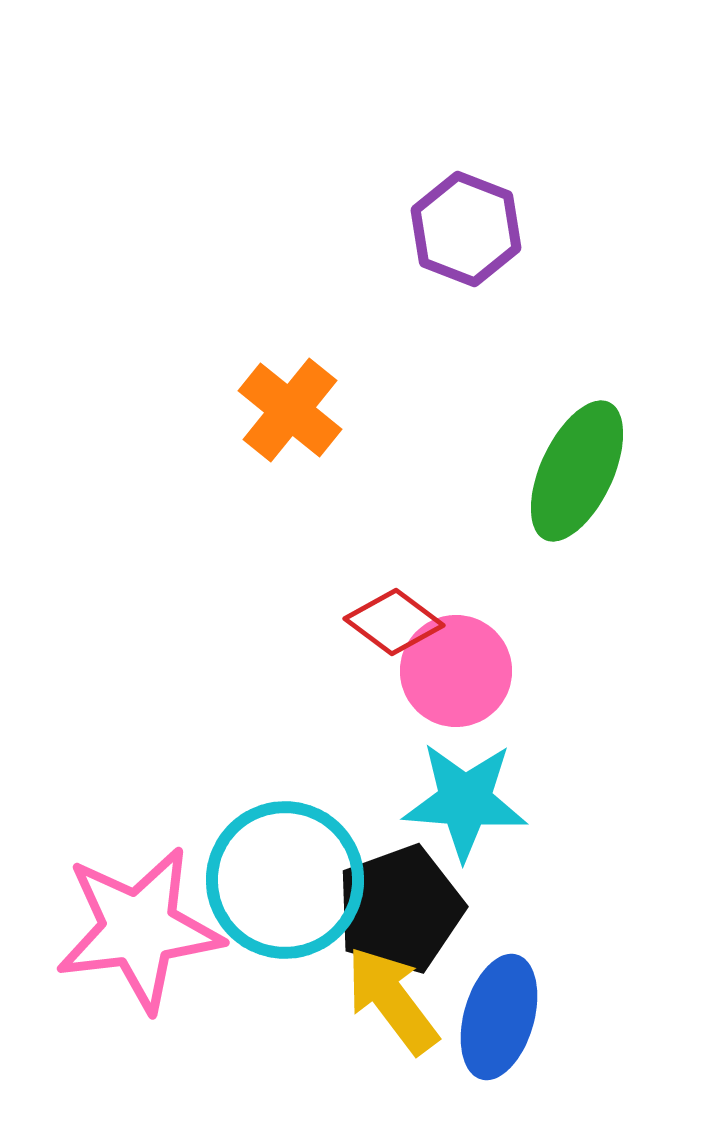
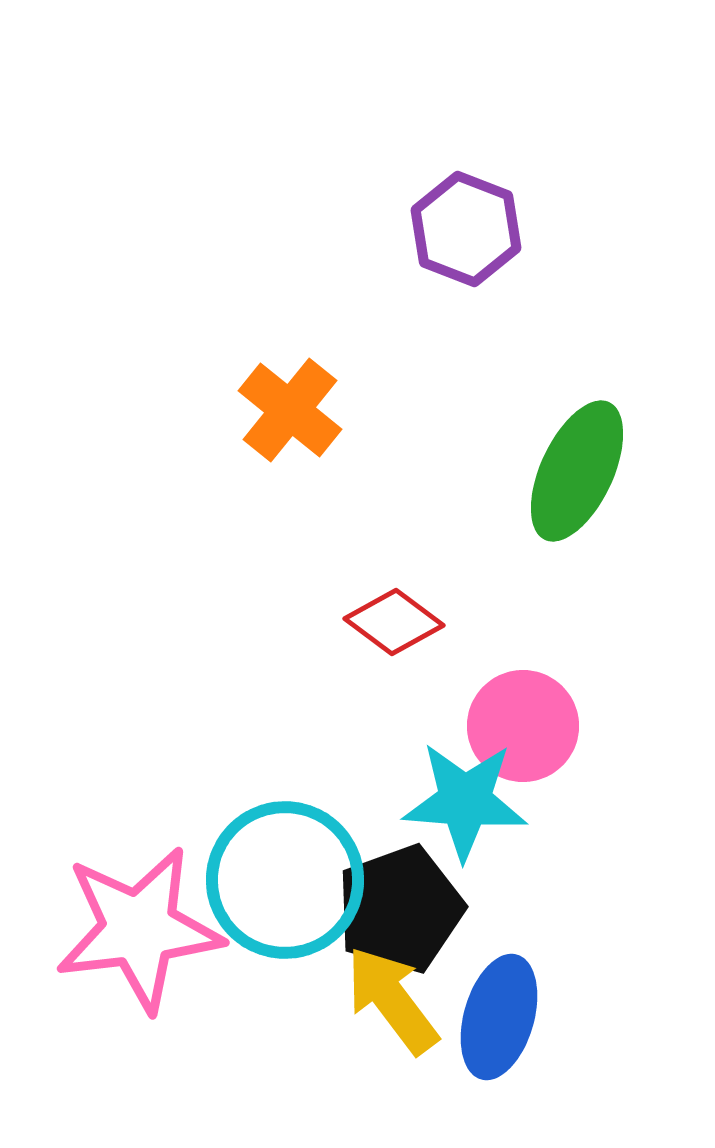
pink circle: moved 67 px right, 55 px down
